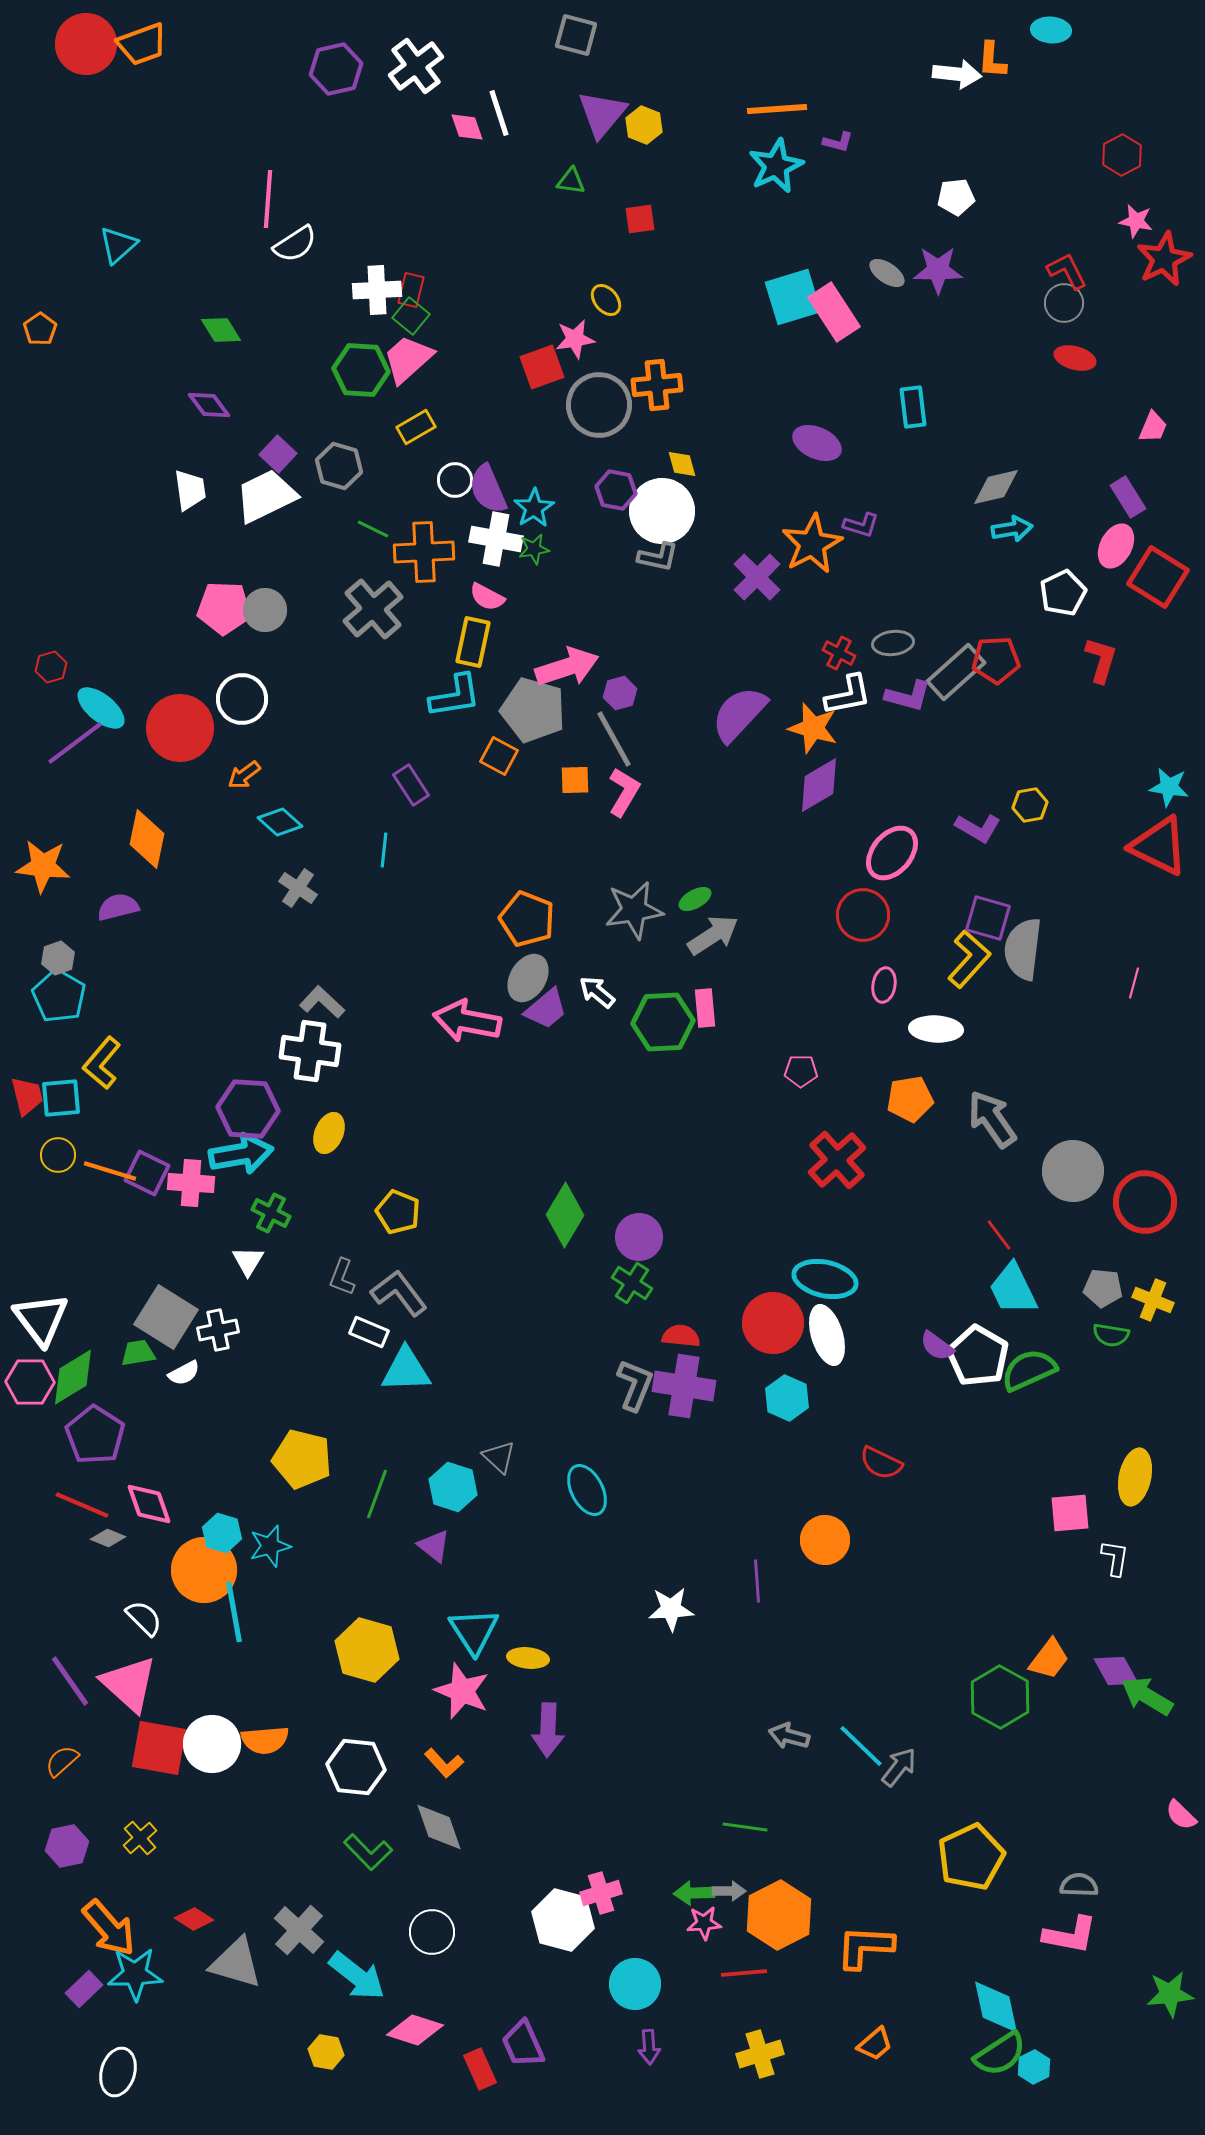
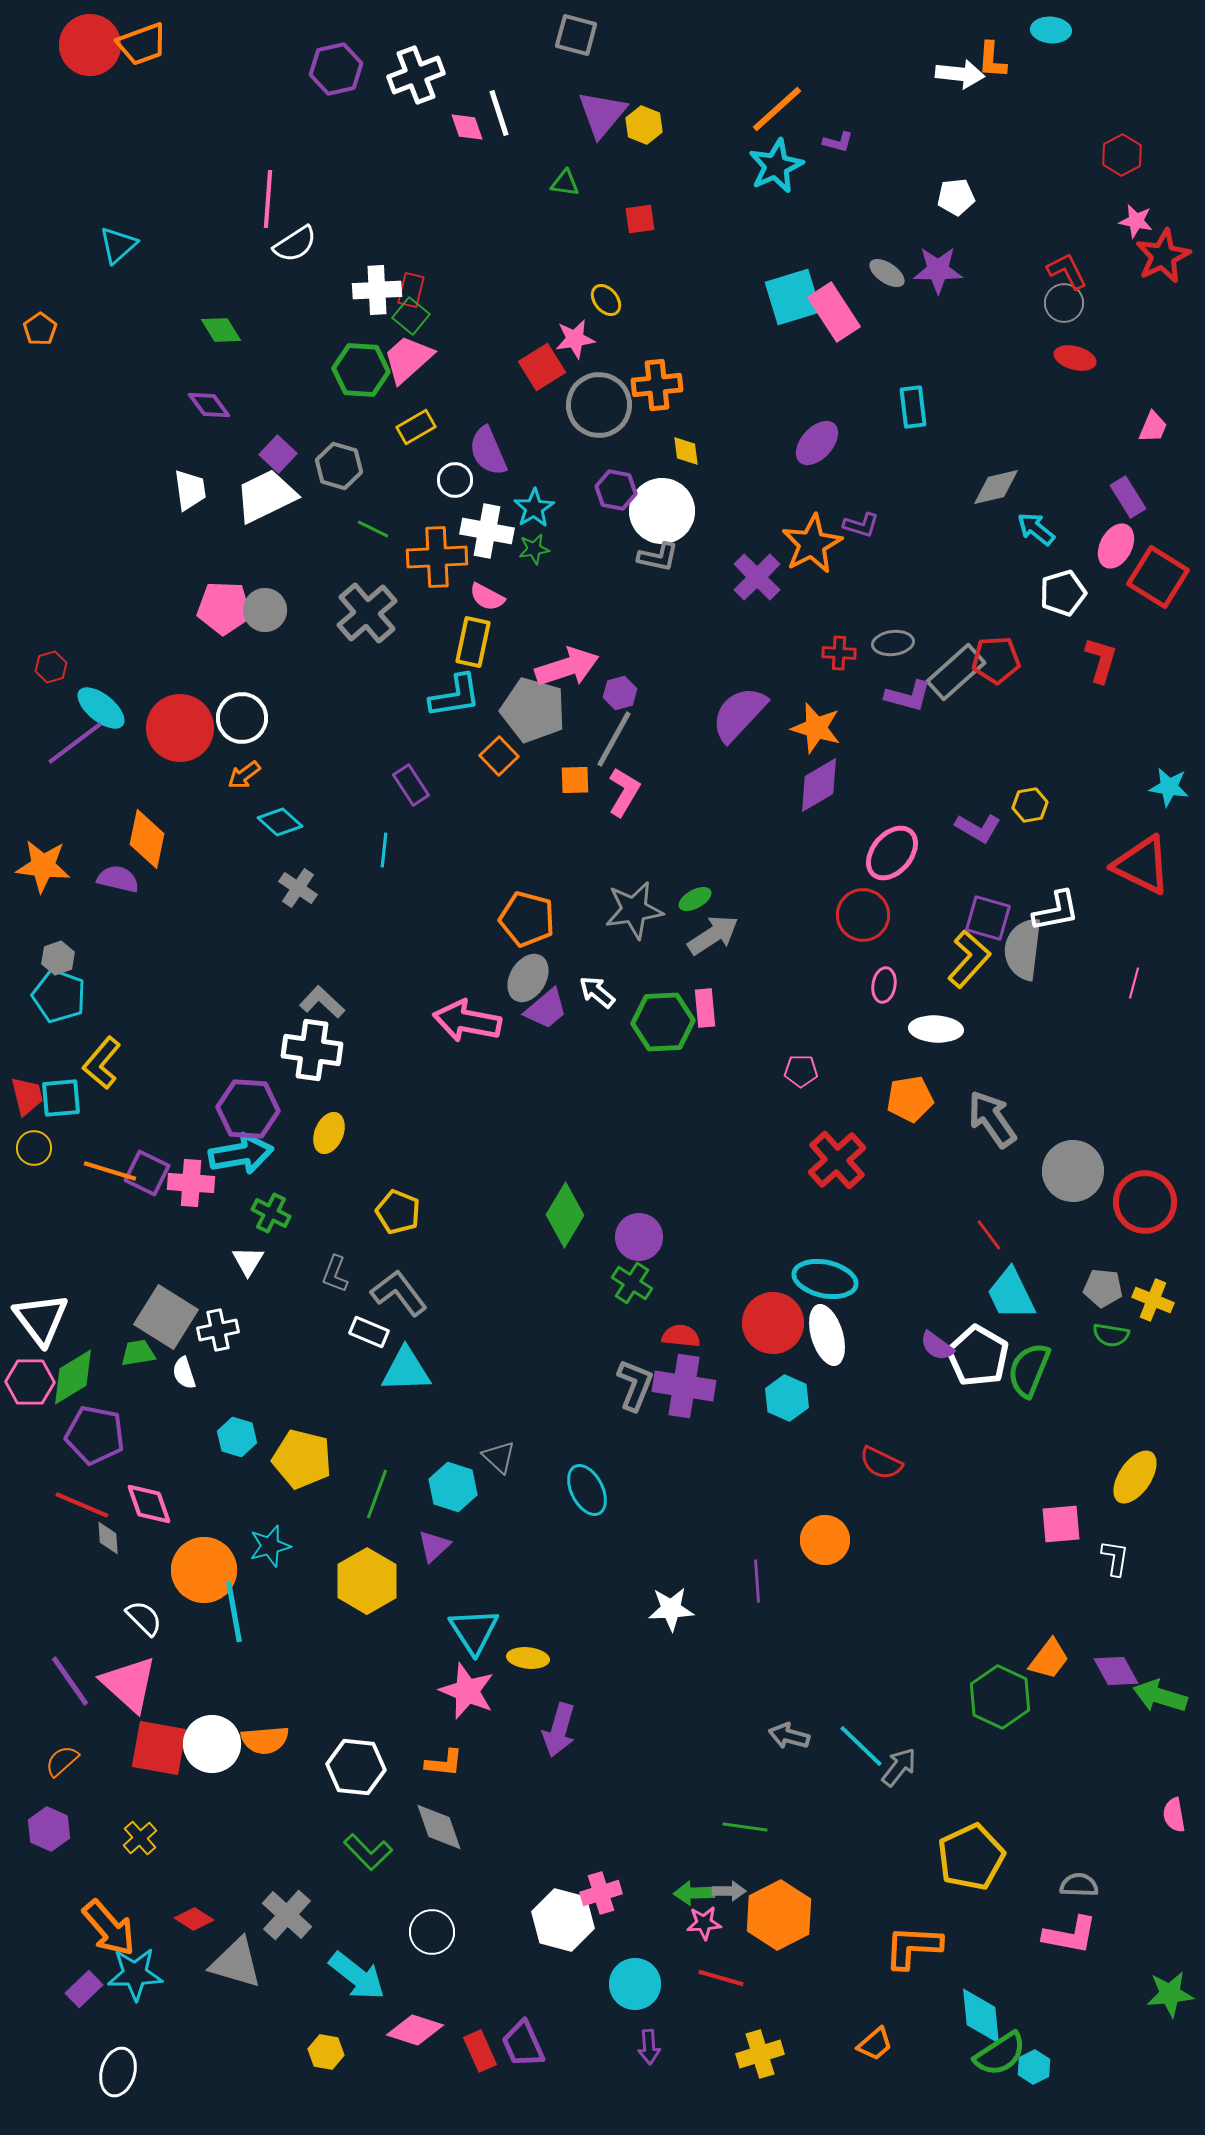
red circle at (86, 44): moved 4 px right, 1 px down
white cross at (416, 66): moved 9 px down; rotated 16 degrees clockwise
white arrow at (957, 74): moved 3 px right
orange line at (777, 109): rotated 38 degrees counterclockwise
green triangle at (571, 181): moved 6 px left, 2 px down
red star at (1164, 259): moved 1 px left, 3 px up
red square at (542, 367): rotated 12 degrees counterclockwise
purple ellipse at (817, 443): rotated 72 degrees counterclockwise
yellow diamond at (682, 464): moved 4 px right, 13 px up; rotated 8 degrees clockwise
purple semicircle at (488, 489): moved 38 px up
cyan arrow at (1012, 529): moved 24 px right; rotated 132 degrees counterclockwise
white cross at (496, 539): moved 9 px left, 8 px up
orange cross at (424, 552): moved 13 px right, 5 px down
white pentagon at (1063, 593): rotated 9 degrees clockwise
gray cross at (373, 609): moved 6 px left, 4 px down
red cross at (839, 653): rotated 24 degrees counterclockwise
white L-shape at (848, 695): moved 208 px right, 216 px down
white circle at (242, 699): moved 19 px down
orange star at (813, 728): moved 3 px right
gray line at (614, 739): rotated 58 degrees clockwise
orange square at (499, 756): rotated 18 degrees clockwise
red triangle at (1159, 846): moved 17 px left, 19 px down
purple semicircle at (118, 907): moved 28 px up; rotated 27 degrees clockwise
orange pentagon at (527, 919): rotated 6 degrees counterclockwise
cyan pentagon at (59, 996): rotated 10 degrees counterclockwise
white cross at (310, 1051): moved 2 px right, 1 px up
yellow circle at (58, 1155): moved 24 px left, 7 px up
red line at (999, 1235): moved 10 px left
gray L-shape at (342, 1277): moved 7 px left, 3 px up
cyan trapezoid at (1013, 1289): moved 2 px left, 5 px down
green semicircle at (1029, 1370): rotated 44 degrees counterclockwise
white semicircle at (184, 1373): rotated 100 degrees clockwise
purple pentagon at (95, 1435): rotated 22 degrees counterclockwise
yellow ellipse at (1135, 1477): rotated 22 degrees clockwise
pink square at (1070, 1513): moved 9 px left, 11 px down
cyan hexagon at (222, 1533): moved 15 px right, 96 px up
gray diamond at (108, 1538): rotated 64 degrees clockwise
purple triangle at (434, 1546): rotated 39 degrees clockwise
yellow hexagon at (367, 1650): moved 69 px up; rotated 14 degrees clockwise
pink star at (462, 1691): moved 5 px right
green arrow at (1147, 1696): moved 13 px right; rotated 14 degrees counterclockwise
green hexagon at (1000, 1697): rotated 4 degrees counterclockwise
purple arrow at (548, 1730): moved 11 px right; rotated 14 degrees clockwise
orange L-shape at (444, 1763): rotated 42 degrees counterclockwise
pink semicircle at (1181, 1815): moved 7 px left; rotated 36 degrees clockwise
purple hexagon at (67, 1846): moved 18 px left, 17 px up; rotated 24 degrees counterclockwise
gray cross at (299, 1930): moved 12 px left, 15 px up
orange L-shape at (865, 1947): moved 48 px right
red line at (744, 1973): moved 23 px left, 5 px down; rotated 21 degrees clockwise
cyan diamond at (996, 2007): moved 15 px left, 9 px down; rotated 6 degrees clockwise
red rectangle at (480, 2069): moved 18 px up
